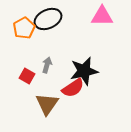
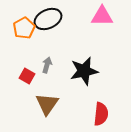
red semicircle: moved 28 px right, 26 px down; rotated 50 degrees counterclockwise
